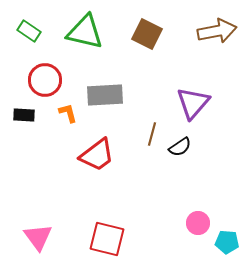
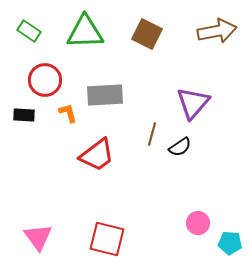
green triangle: rotated 15 degrees counterclockwise
cyan pentagon: moved 3 px right, 1 px down
